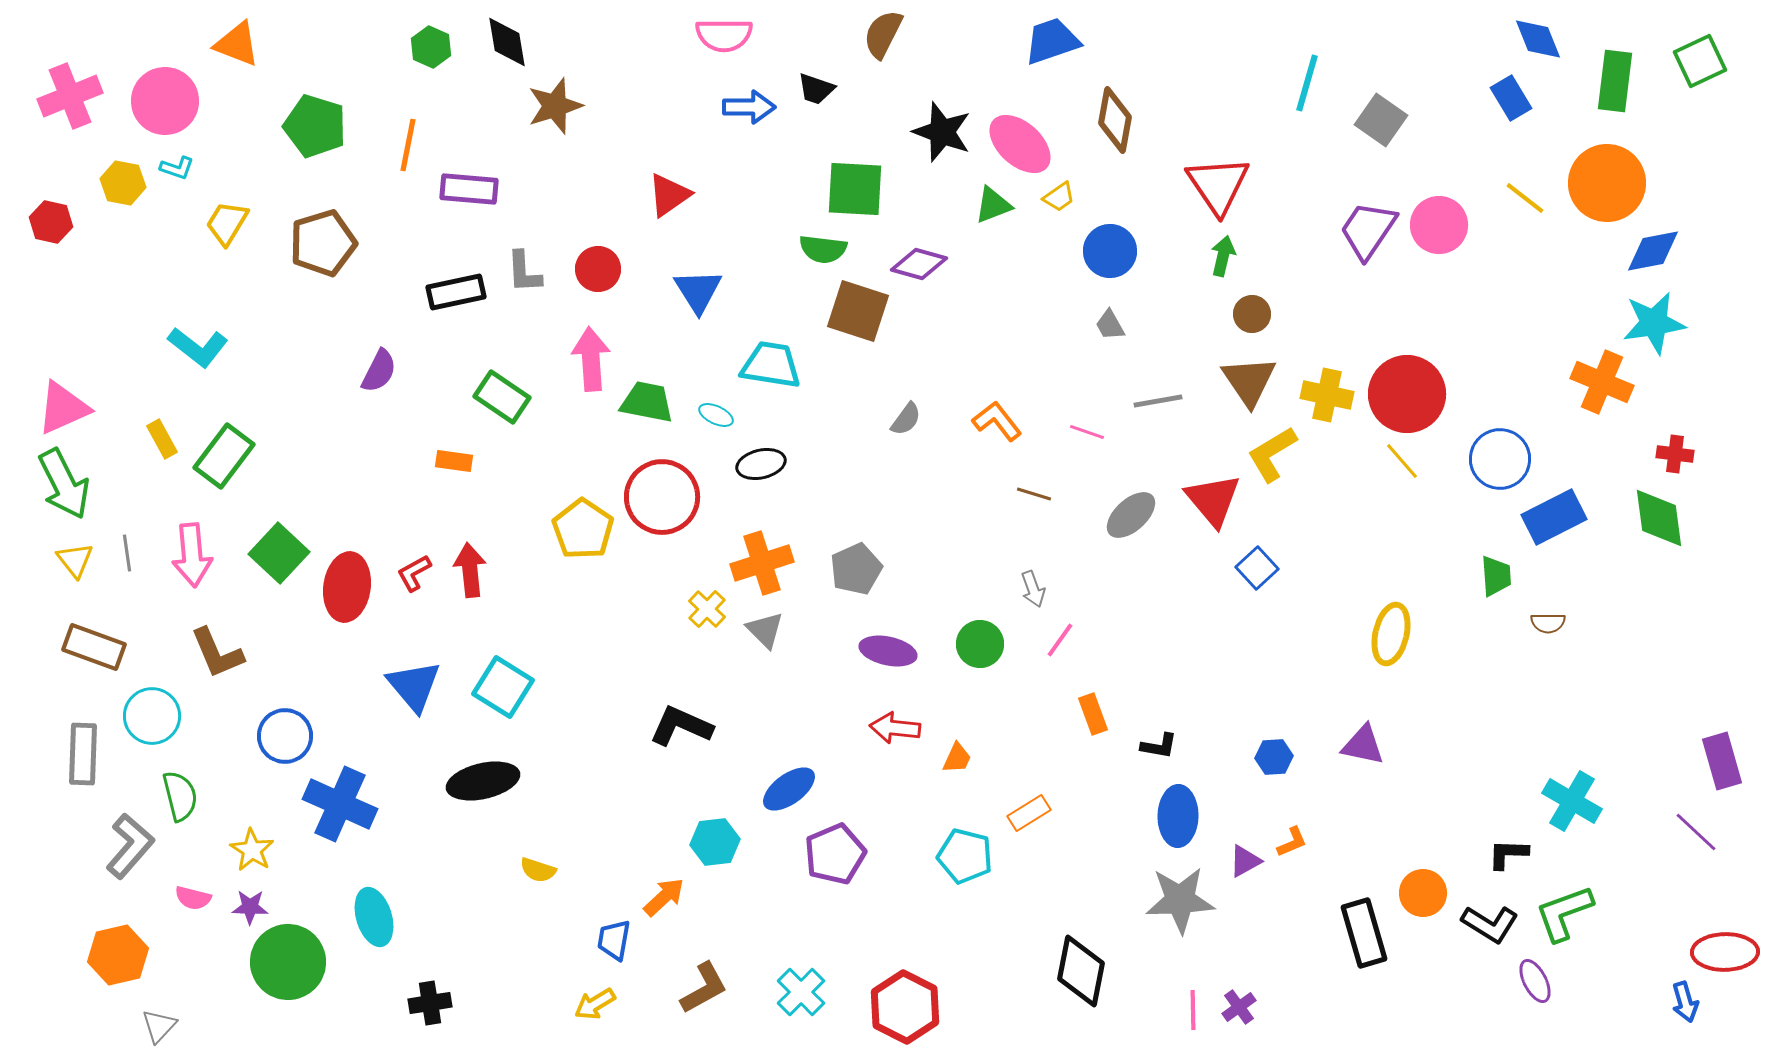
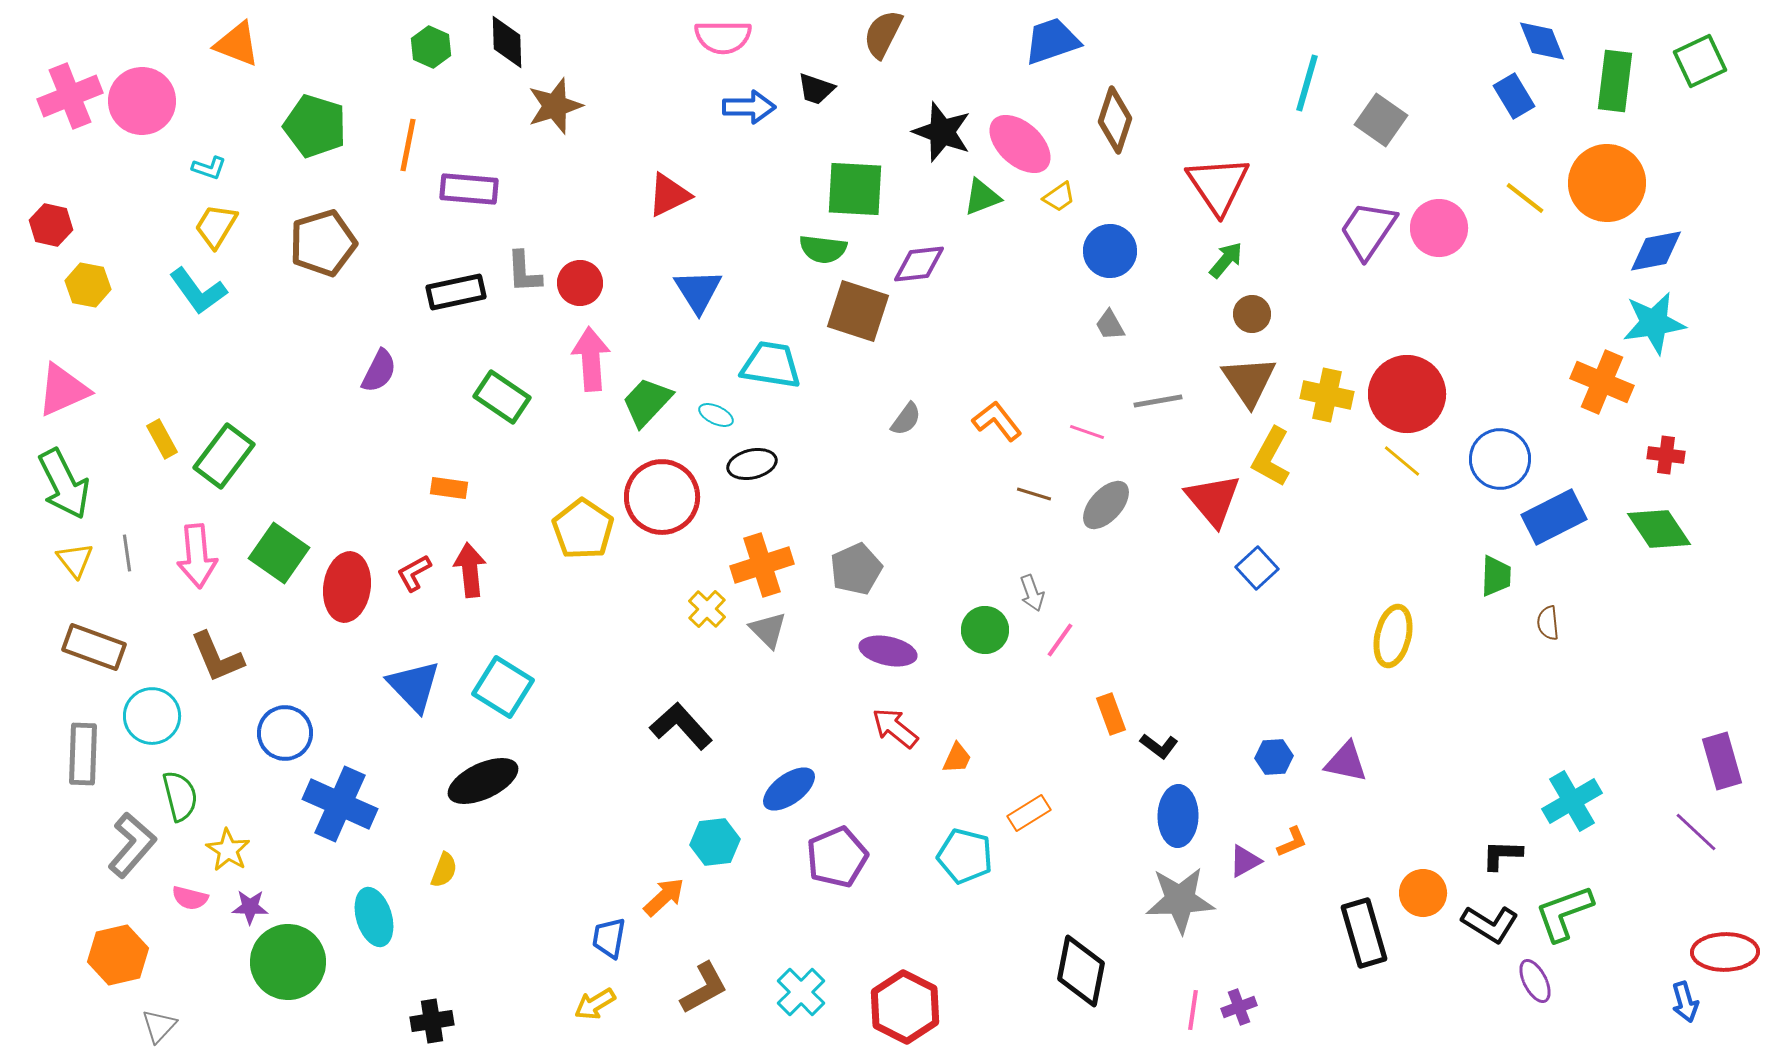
pink semicircle at (724, 35): moved 1 px left, 2 px down
blue diamond at (1538, 39): moved 4 px right, 2 px down
black diamond at (507, 42): rotated 8 degrees clockwise
blue rectangle at (1511, 98): moved 3 px right, 2 px up
pink circle at (165, 101): moved 23 px left
brown diamond at (1115, 120): rotated 8 degrees clockwise
cyan L-shape at (177, 168): moved 32 px right
yellow hexagon at (123, 183): moved 35 px left, 102 px down
red triangle at (669, 195): rotated 9 degrees clockwise
green triangle at (993, 205): moved 11 px left, 8 px up
red hexagon at (51, 222): moved 3 px down
yellow trapezoid at (227, 223): moved 11 px left, 3 px down
pink circle at (1439, 225): moved 3 px down
blue diamond at (1653, 251): moved 3 px right
green arrow at (1223, 256): moved 3 px right, 4 px down; rotated 27 degrees clockwise
purple diamond at (919, 264): rotated 22 degrees counterclockwise
red circle at (598, 269): moved 18 px left, 14 px down
cyan L-shape at (198, 347): moved 56 px up; rotated 16 degrees clockwise
green trapezoid at (647, 402): rotated 58 degrees counterclockwise
pink triangle at (63, 408): moved 18 px up
yellow L-shape at (1272, 454): moved 1 px left, 3 px down; rotated 30 degrees counterclockwise
red cross at (1675, 454): moved 9 px left, 1 px down
orange rectangle at (454, 461): moved 5 px left, 27 px down
yellow line at (1402, 461): rotated 9 degrees counterclockwise
black ellipse at (761, 464): moved 9 px left
gray ellipse at (1131, 515): moved 25 px left, 10 px up; rotated 6 degrees counterclockwise
green diamond at (1659, 518): moved 11 px down; rotated 26 degrees counterclockwise
green square at (279, 553): rotated 8 degrees counterclockwise
pink arrow at (192, 555): moved 5 px right, 1 px down
orange cross at (762, 563): moved 2 px down
green trapezoid at (1496, 576): rotated 6 degrees clockwise
gray arrow at (1033, 589): moved 1 px left, 4 px down
brown semicircle at (1548, 623): rotated 84 degrees clockwise
gray triangle at (765, 630): moved 3 px right
yellow ellipse at (1391, 634): moved 2 px right, 2 px down
green circle at (980, 644): moved 5 px right, 14 px up
brown L-shape at (217, 653): moved 4 px down
blue triangle at (414, 686): rotated 4 degrees counterclockwise
orange rectangle at (1093, 714): moved 18 px right
black L-shape at (681, 726): rotated 24 degrees clockwise
red arrow at (895, 728): rotated 33 degrees clockwise
blue circle at (285, 736): moved 3 px up
purple triangle at (1363, 745): moved 17 px left, 17 px down
black L-shape at (1159, 746): rotated 27 degrees clockwise
black ellipse at (483, 781): rotated 12 degrees counterclockwise
cyan cross at (1572, 801): rotated 30 degrees clockwise
gray L-shape at (130, 846): moved 2 px right, 1 px up
yellow star at (252, 850): moved 24 px left
purple pentagon at (835, 854): moved 2 px right, 3 px down
black L-shape at (1508, 854): moved 6 px left, 1 px down
yellow semicircle at (538, 870): moved 94 px left; rotated 87 degrees counterclockwise
pink semicircle at (193, 898): moved 3 px left
blue trapezoid at (614, 940): moved 5 px left, 2 px up
black cross at (430, 1003): moved 2 px right, 18 px down
purple cross at (1239, 1007): rotated 16 degrees clockwise
pink line at (1193, 1010): rotated 9 degrees clockwise
